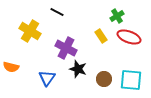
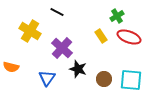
purple cross: moved 4 px left; rotated 15 degrees clockwise
